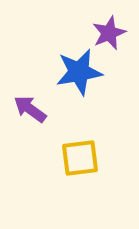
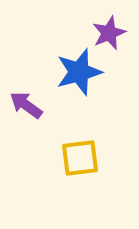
blue star: rotated 6 degrees counterclockwise
purple arrow: moved 4 px left, 4 px up
